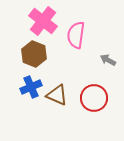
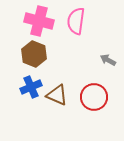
pink cross: moved 4 px left; rotated 24 degrees counterclockwise
pink semicircle: moved 14 px up
red circle: moved 1 px up
